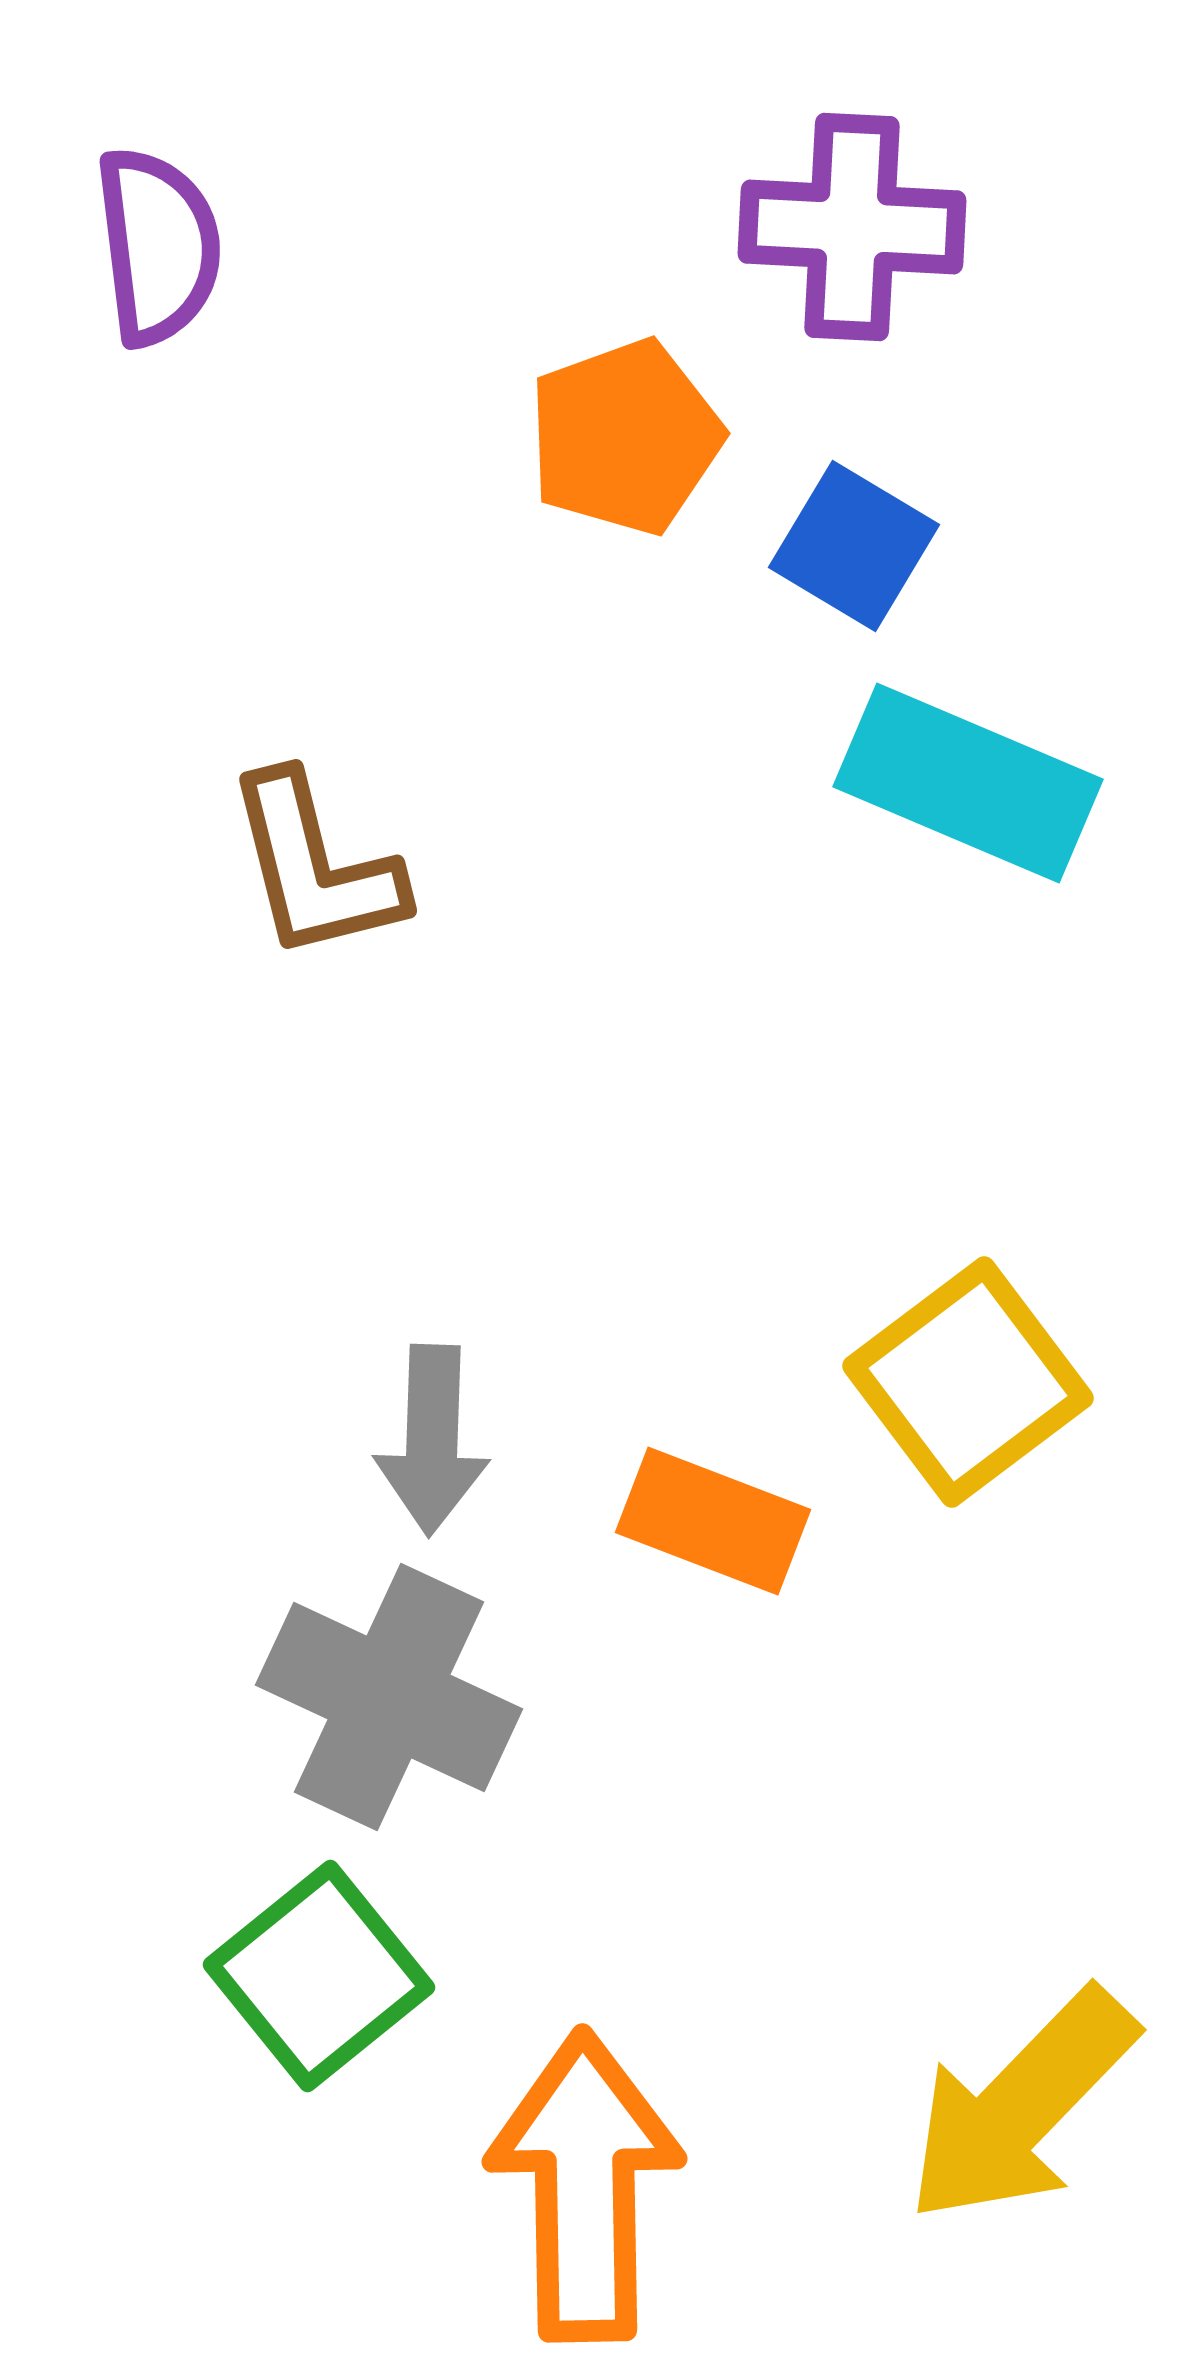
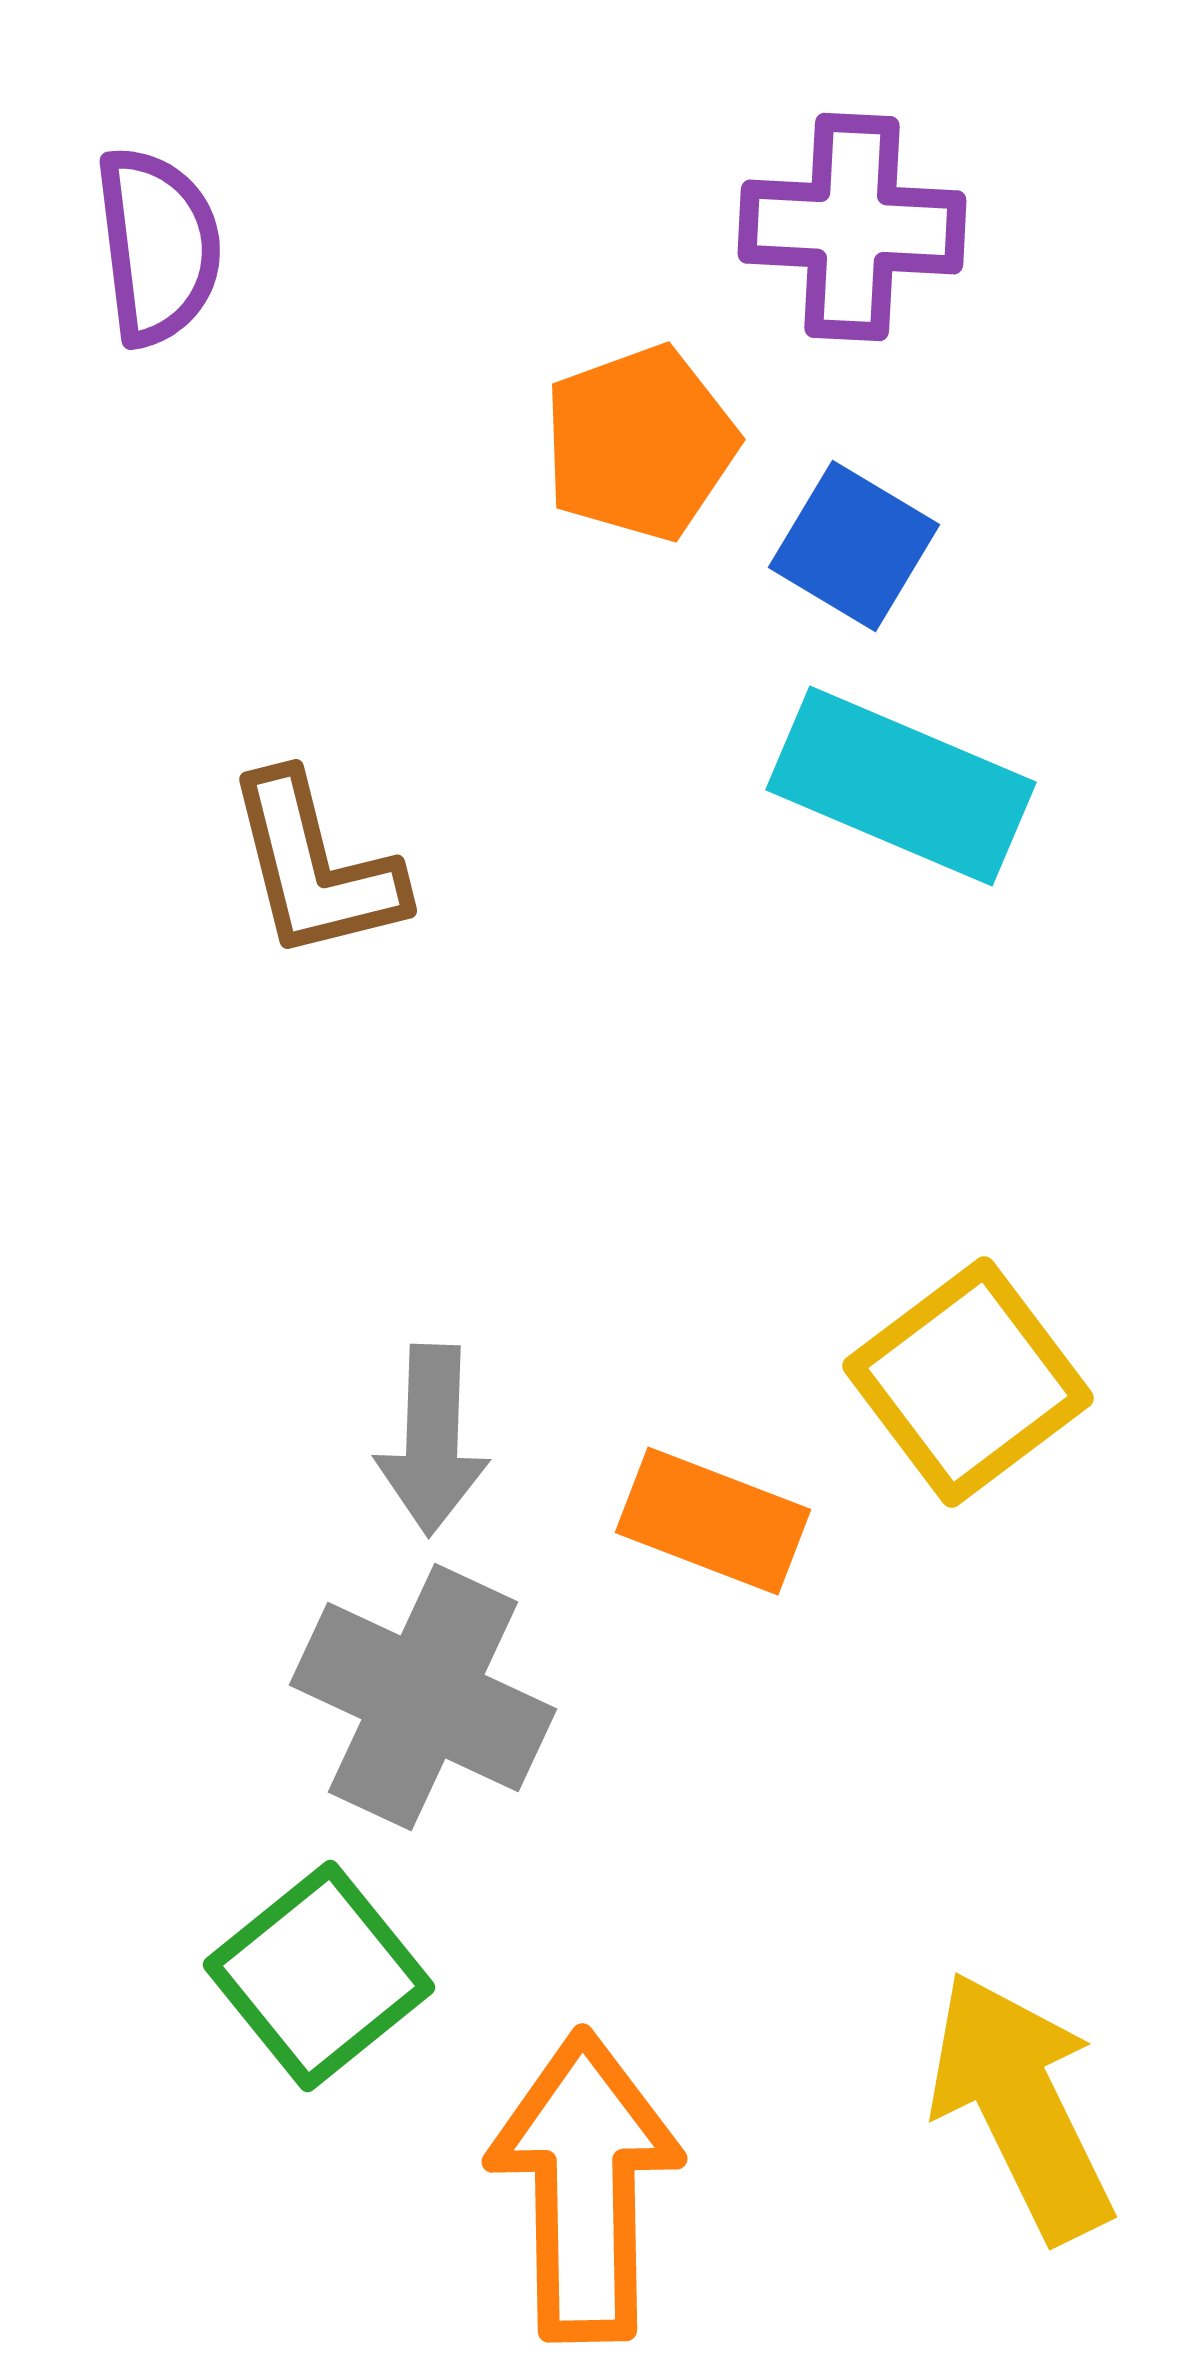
orange pentagon: moved 15 px right, 6 px down
cyan rectangle: moved 67 px left, 3 px down
gray cross: moved 34 px right
yellow arrow: rotated 110 degrees clockwise
